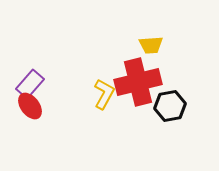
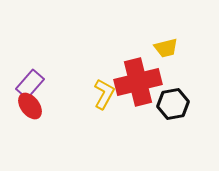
yellow trapezoid: moved 15 px right, 3 px down; rotated 10 degrees counterclockwise
black hexagon: moved 3 px right, 2 px up
